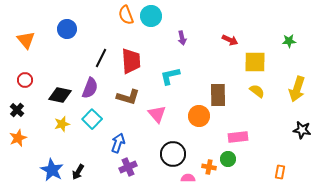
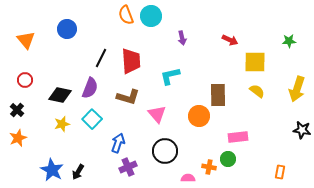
black circle: moved 8 px left, 3 px up
